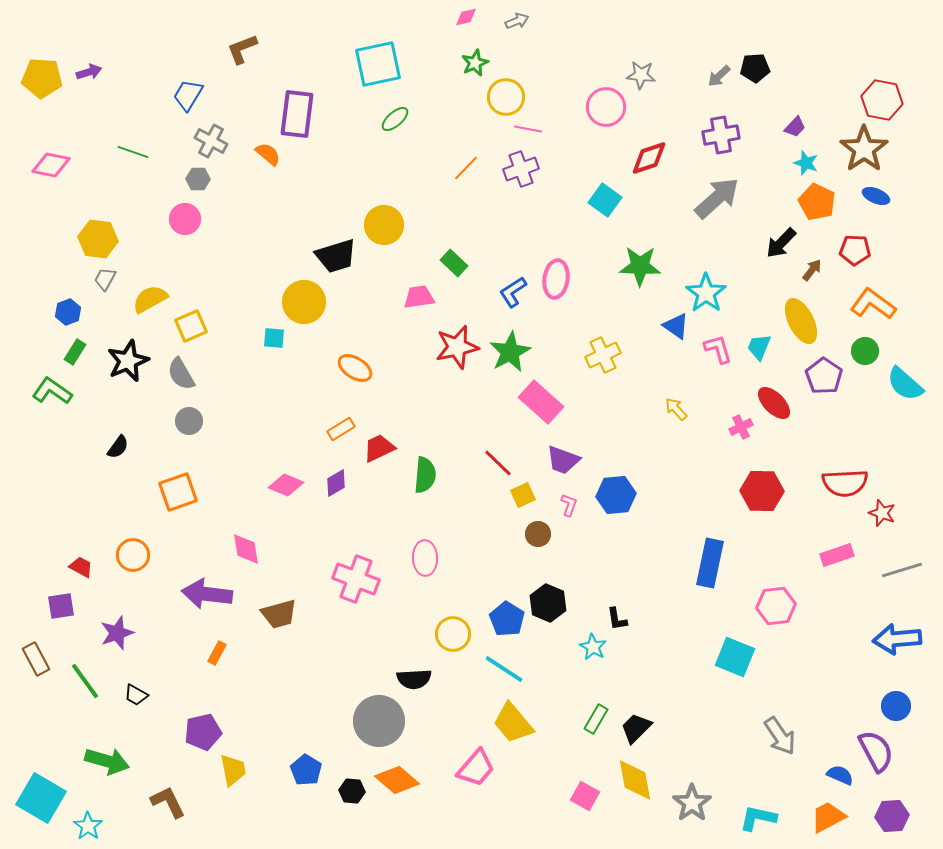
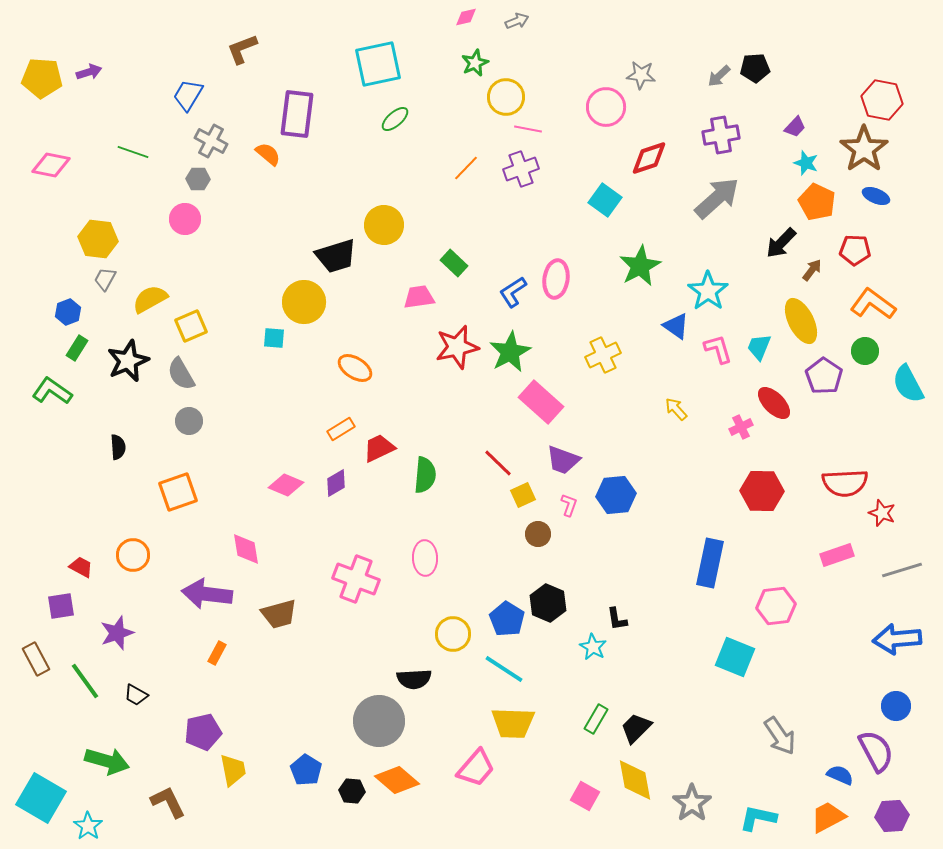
green star at (640, 266): rotated 30 degrees counterclockwise
cyan star at (706, 293): moved 2 px right, 2 px up
green rectangle at (75, 352): moved 2 px right, 4 px up
cyan semicircle at (905, 384): moved 3 px right; rotated 21 degrees clockwise
black semicircle at (118, 447): rotated 40 degrees counterclockwise
yellow trapezoid at (513, 723): rotated 48 degrees counterclockwise
